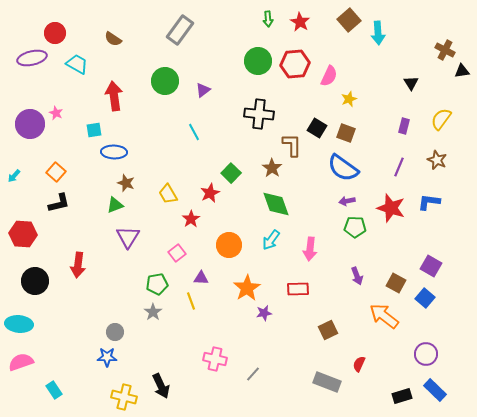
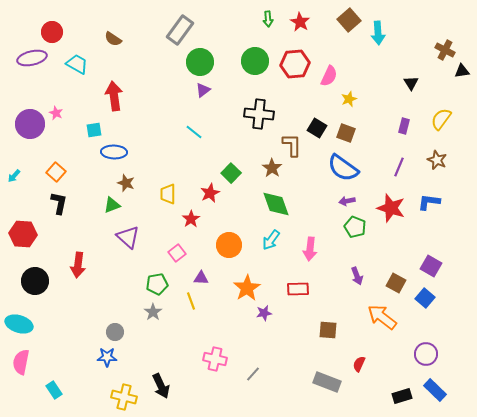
red circle at (55, 33): moved 3 px left, 1 px up
green circle at (258, 61): moved 3 px left
green circle at (165, 81): moved 35 px right, 19 px up
cyan line at (194, 132): rotated 24 degrees counterclockwise
yellow trapezoid at (168, 194): rotated 30 degrees clockwise
black L-shape at (59, 203): rotated 65 degrees counterclockwise
green triangle at (115, 205): moved 3 px left
green pentagon at (355, 227): rotated 20 degrees clockwise
purple triangle at (128, 237): rotated 20 degrees counterclockwise
orange arrow at (384, 316): moved 2 px left, 1 px down
cyan ellipse at (19, 324): rotated 12 degrees clockwise
brown square at (328, 330): rotated 30 degrees clockwise
pink semicircle at (21, 362): rotated 60 degrees counterclockwise
